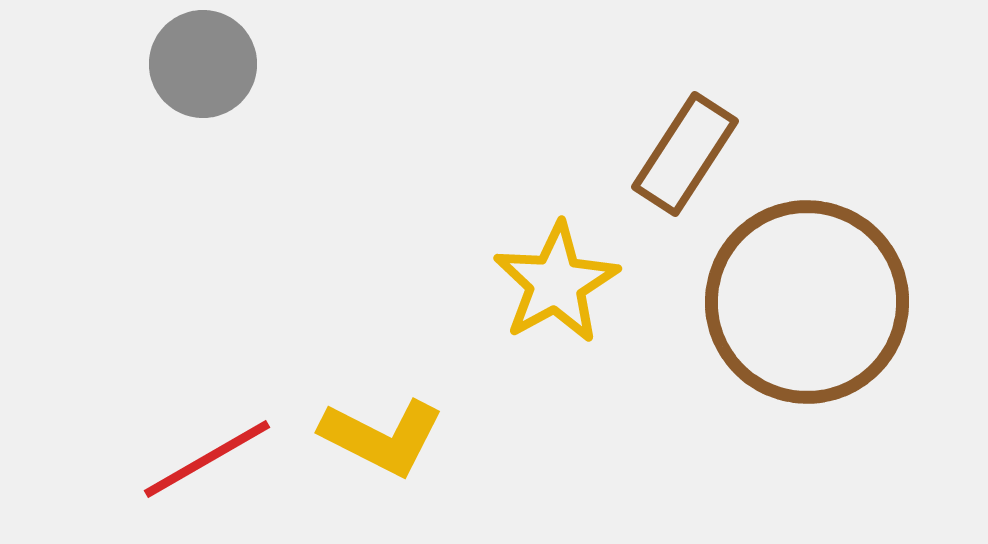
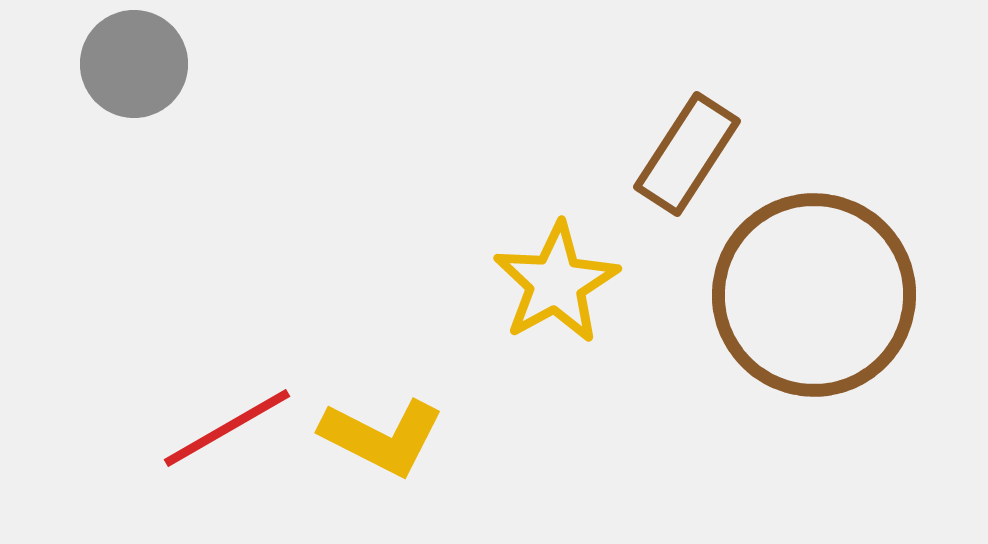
gray circle: moved 69 px left
brown rectangle: moved 2 px right
brown circle: moved 7 px right, 7 px up
red line: moved 20 px right, 31 px up
